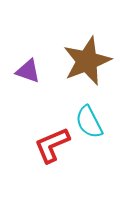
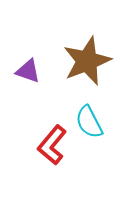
red L-shape: rotated 27 degrees counterclockwise
